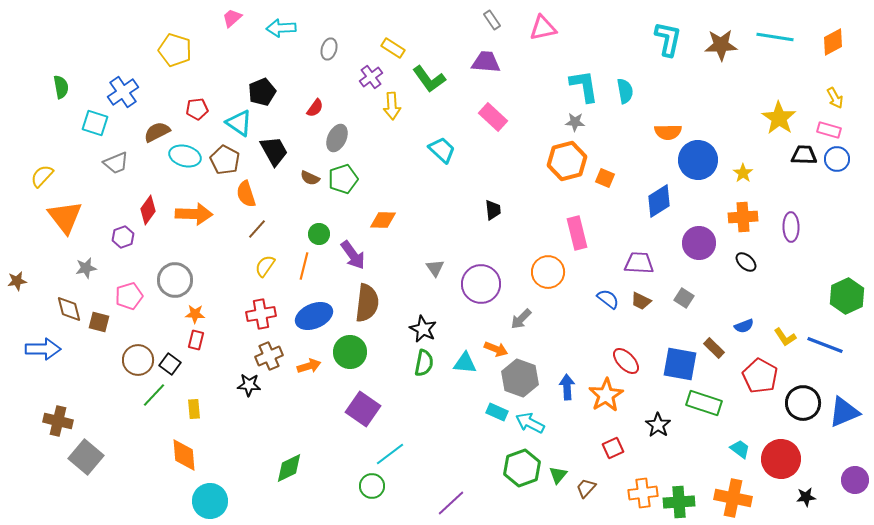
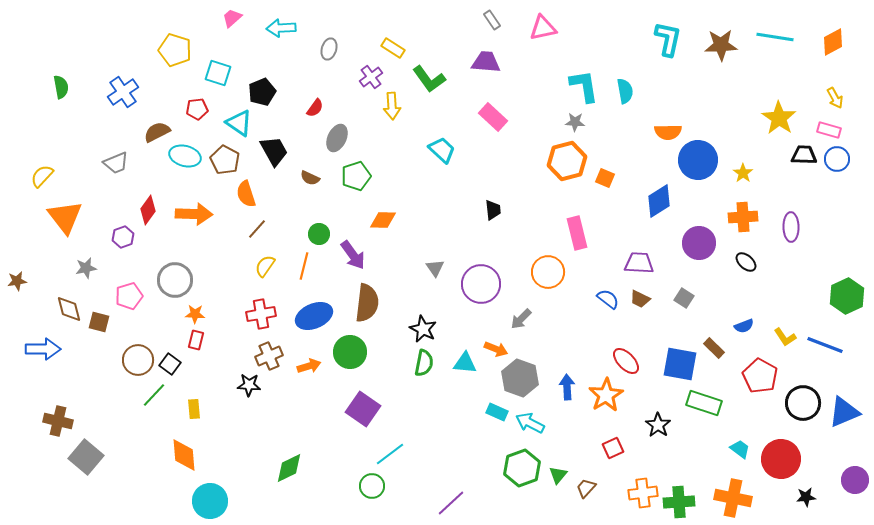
cyan square at (95, 123): moved 123 px right, 50 px up
green pentagon at (343, 179): moved 13 px right, 3 px up
brown trapezoid at (641, 301): moved 1 px left, 2 px up
